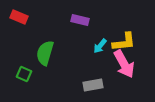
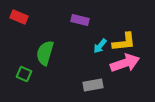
pink arrow: moved 1 px right, 1 px up; rotated 80 degrees counterclockwise
